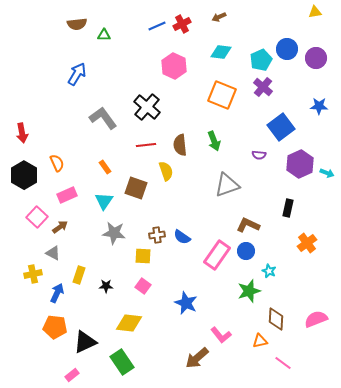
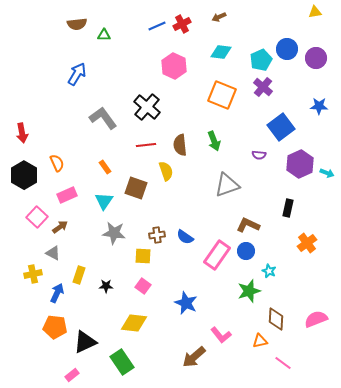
blue semicircle at (182, 237): moved 3 px right
yellow diamond at (129, 323): moved 5 px right
brown arrow at (197, 358): moved 3 px left, 1 px up
